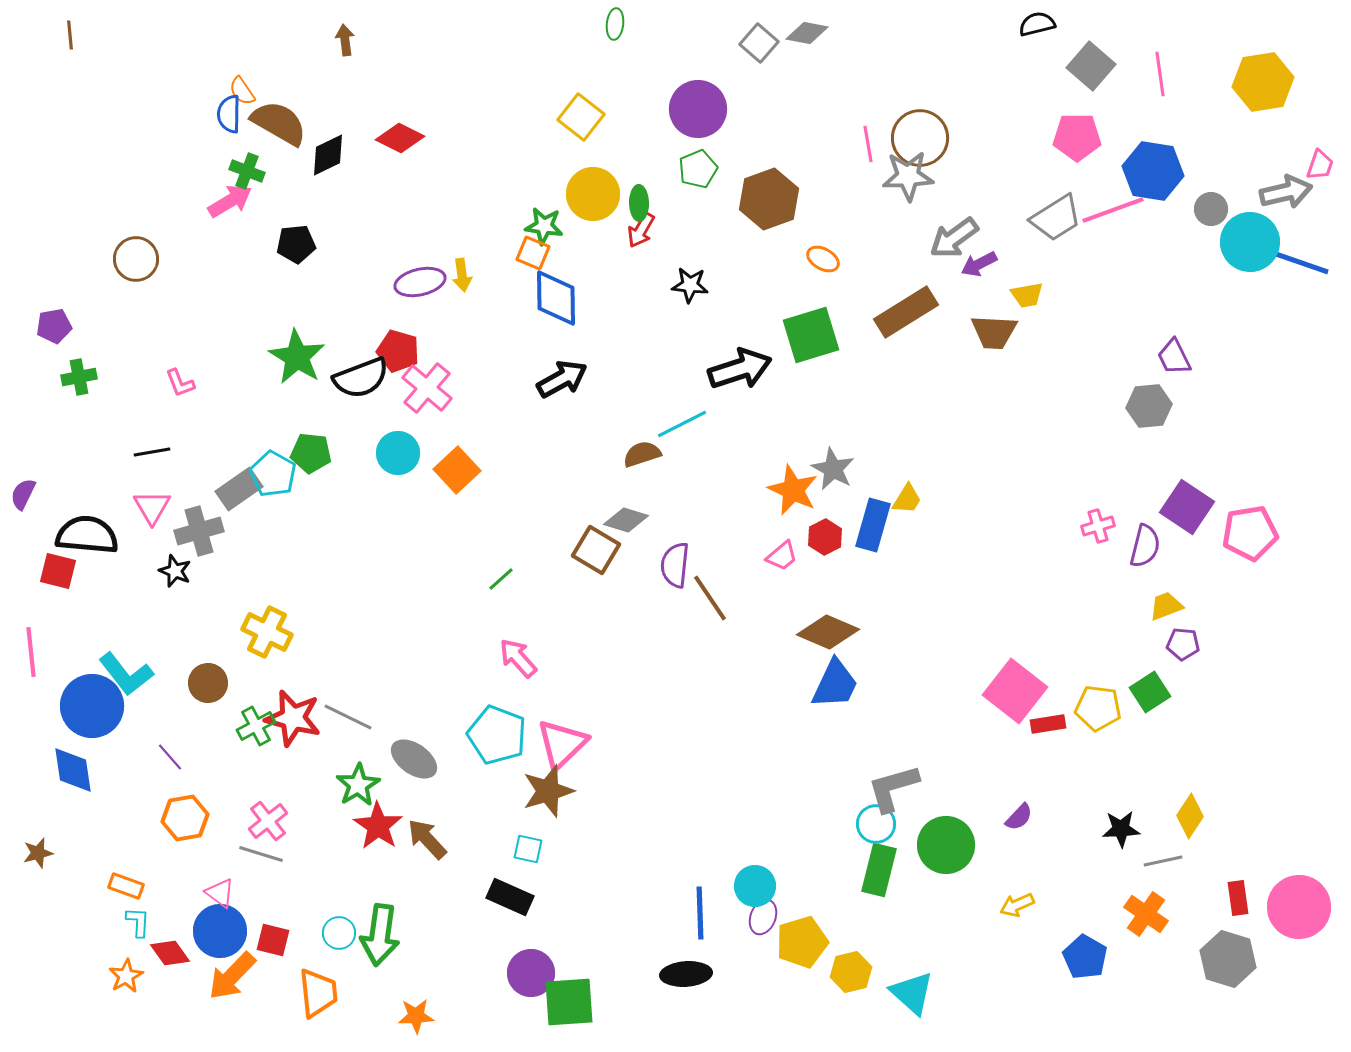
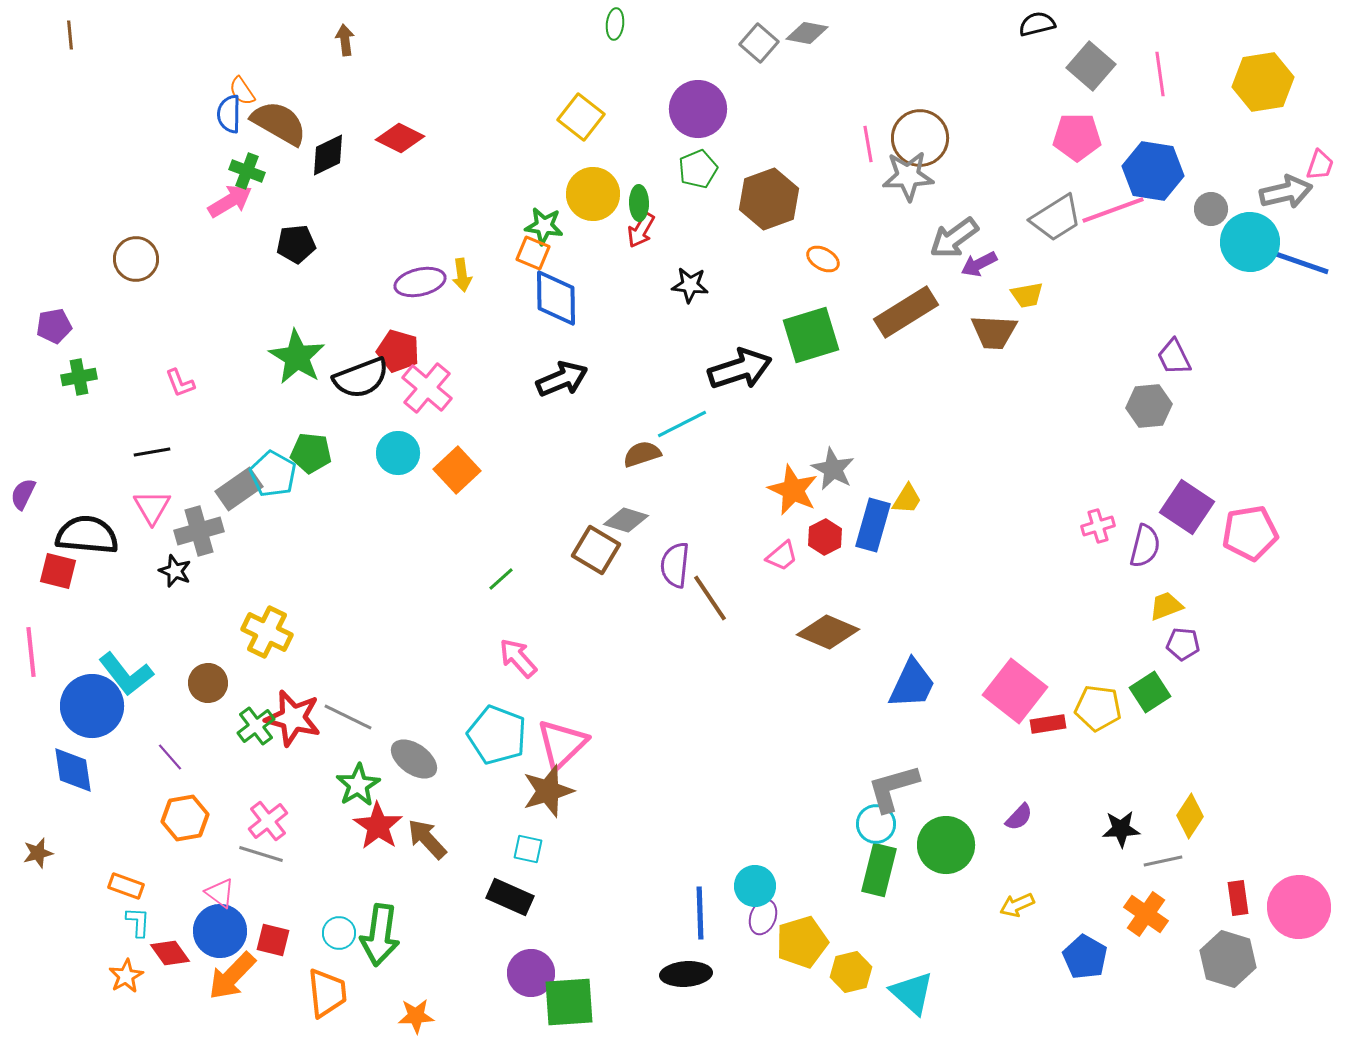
black arrow at (562, 379): rotated 6 degrees clockwise
blue trapezoid at (835, 684): moved 77 px right
green cross at (256, 726): rotated 9 degrees counterclockwise
orange trapezoid at (318, 993): moved 9 px right
